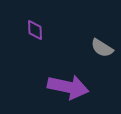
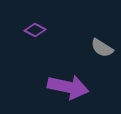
purple diamond: rotated 60 degrees counterclockwise
